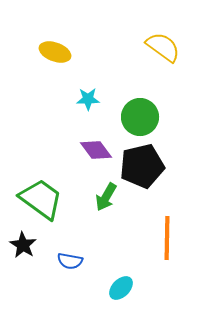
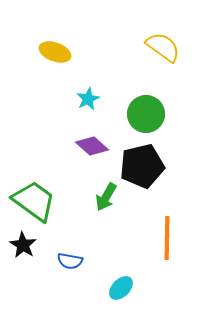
cyan star: rotated 25 degrees counterclockwise
green circle: moved 6 px right, 3 px up
purple diamond: moved 4 px left, 4 px up; rotated 12 degrees counterclockwise
green trapezoid: moved 7 px left, 2 px down
